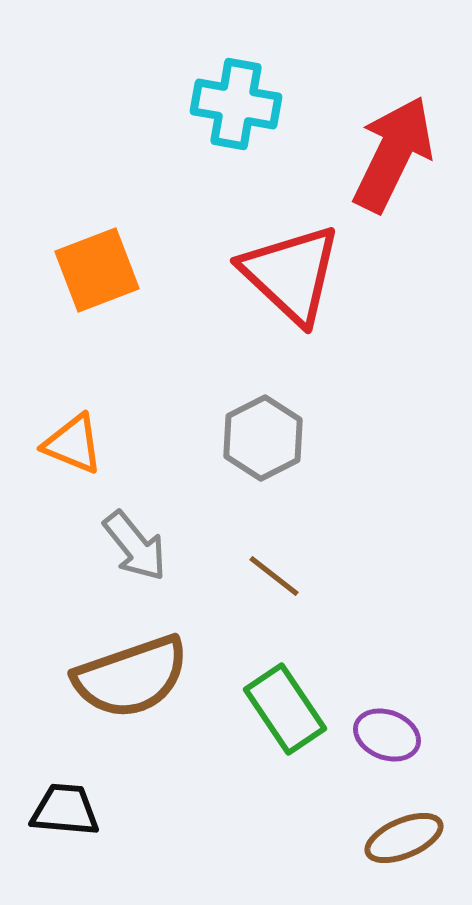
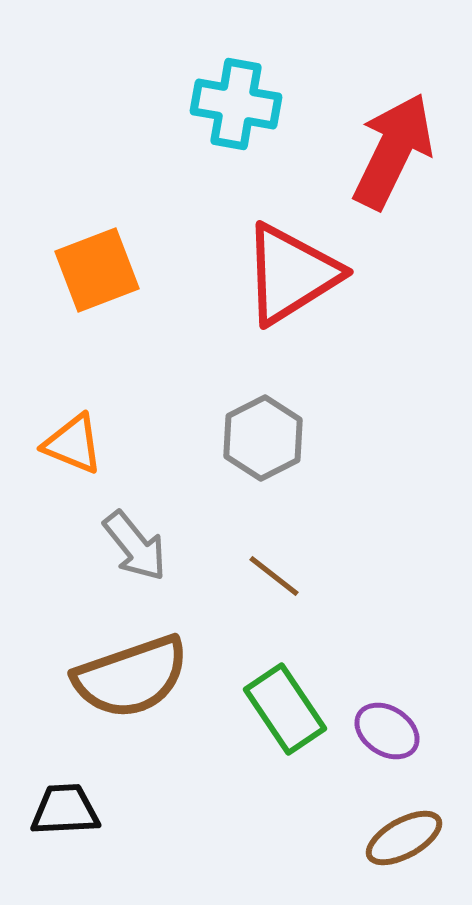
red arrow: moved 3 px up
red triangle: rotated 45 degrees clockwise
purple ellipse: moved 4 px up; rotated 12 degrees clockwise
black trapezoid: rotated 8 degrees counterclockwise
brown ellipse: rotated 6 degrees counterclockwise
